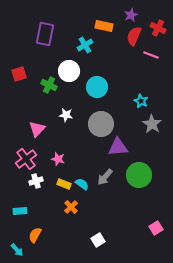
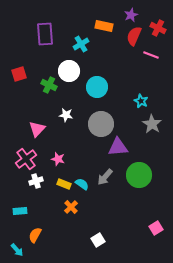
purple rectangle: rotated 15 degrees counterclockwise
cyan cross: moved 4 px left, 1 px up
